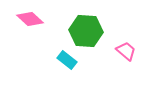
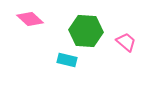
pink trapezoid: moved 9 px up
cyan rectangle: rotated 24 degrees counterclockwise
